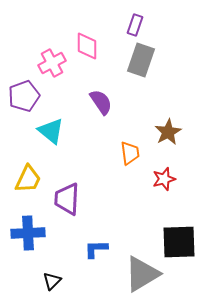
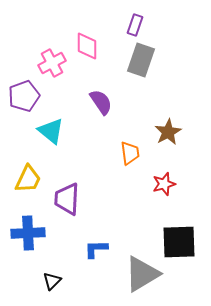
red star: moved 5 px down
